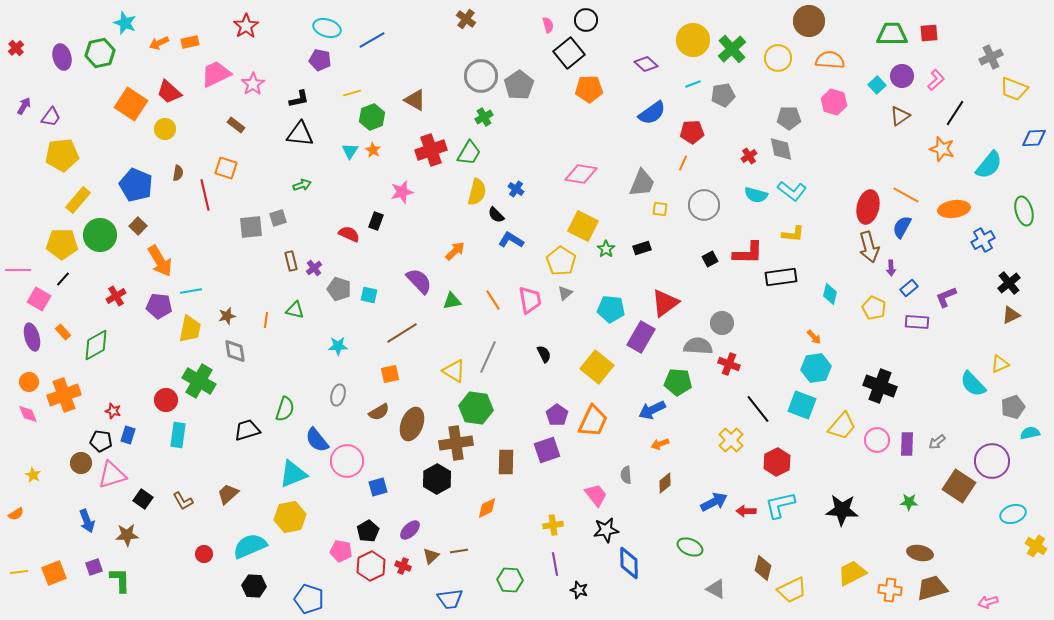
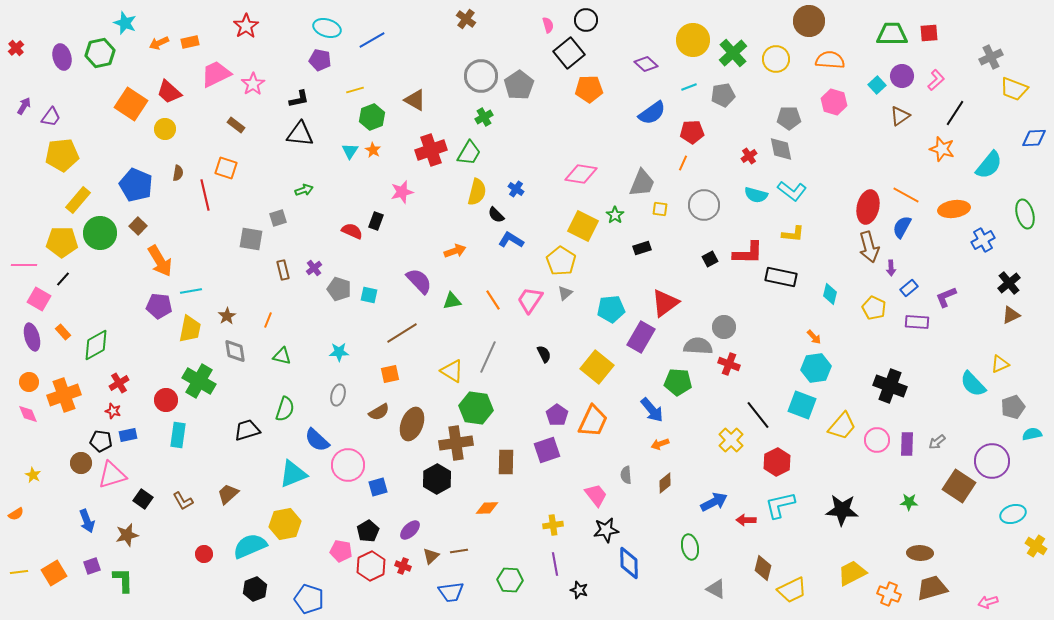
green cross at (732, 49): moved 1 px right, 4 px down
yellow circle at (778, 58): moved 2 px left, 1 px down
cyan line at (693, 84): moved 4 px left, 3 px down
yellow line at (352, 93): moved 3 px right, 3 px up
green arrow at (302, 185): moved 2 px right, 5 px down
green ellipse at (1024, 211): moved 1 px right, 3 px down
gray square at (251, 227): moved 12 px down; rotated 15 degrees clockwise
red semicircle at (349, 234): moved 3 px right, 3 px up
green circle at (100, 235): moved 2 px up
yellow pentagon at (62, 244): moved 2 px up
green star at (606, 249): moved 9 px right, 34 px up
orange arrow at (455, 251): rotated 25 degrees clockwise
brown rectangle at (291, 261): moved 8 px left, 9 px down
pink line at (18, 270): moved 6 px right, 5 px up
black rectangle at (781, 277): rotated 20 degrees clockwise
red cross at (116, 296): moved 3 px right, 87 px down
pink trapezoid at (530, 300): rotated 136 degrees counterclockwise
cyan pentagon at (611, 309): rotated 12 degrees counterclockwise
green triangle at (295, 310): moved 13 px left, 46 px down
brown star at (227, 316): rotated 18 degrees counterclockwise
orange line at (266, 320): moved 2 px right; rotated 14 degrees clockwise
gray circle at (722, 323): moved 2 px right, 4 px down
cyan star at (338, 346): moved 1 px right, 6 px down
yellow triangle at (454, 371): moved 2 px left
black cross at (880, 386): moved 10 px right
black line at (758, 409): moved 6 px down
blue arrow at (652, 410): rotated 104 degrees counterclockwise
cyan semicircle at (1030, 433): moved 2 px right, 1 px down
blue rectangle at (128, 435): rotated 60 degrees clockwise
blue semicircle at (317, 440): rotated 8 degrees counterclockwise
pink circle at (347, 461): moved 1 px right, 4 px down
orange diamond at (487, 508): rotated 25 degrees clockwise
red arrow at (746, 511): moved 9 px down
yellow hexagon at (290, 517): moved 5 px left, 7 px down
brown star at (127, 535): rotated 10 degrees counterclockwise
green ellipse at (690, 547): rotated 55 degrees clockwise
brown ellipse at (920, 553): rotated 10 degrees counterclockwise
purple square at (94, 567): moved 2 px left, 1 px up
orange square at (54, 573): rotated 10 degrees counterclockwise
green L-shape at (120, 580): moved 3 px right
black hexagon at (254, 586): moved 1 px right, 3 px down; rotated 25 degrees counterclockwise
orange cross at (890, 590): moved 1 px left, 4 px down; rotated 15 degrees clockwise
blue trapezoid at (450, 599): moved 1 px right, 7 px up
